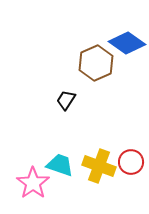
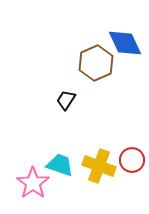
blue diamond: moved 2 px left; rotated 30 degrees clockwise
red circle: moved 1 px right, 2 px up
